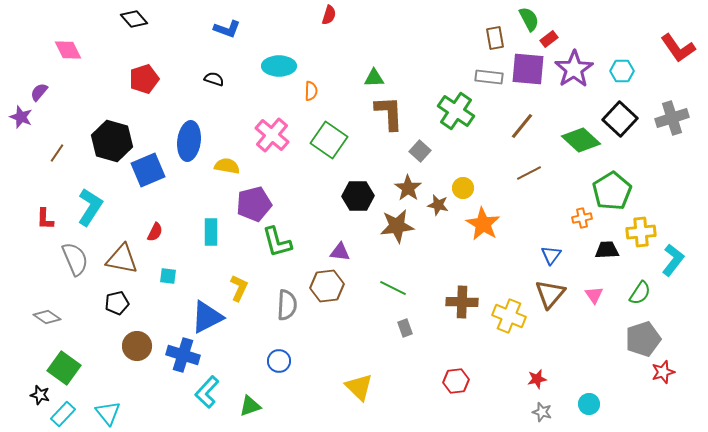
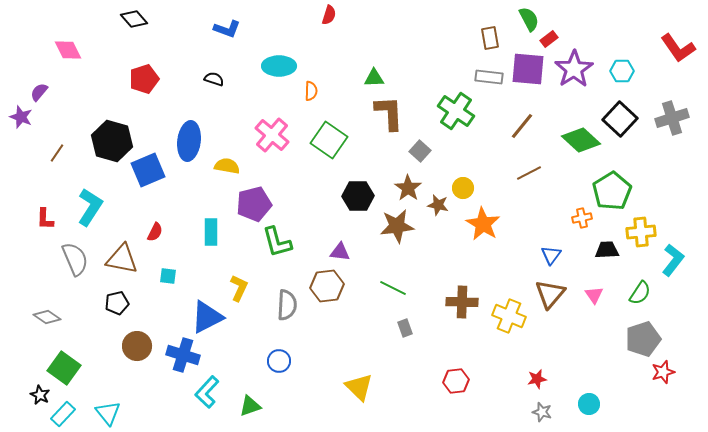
brown rectangle at (495, 38): moved 5 px left
black star at (40, 395): rotated 12 degrees clockwise
